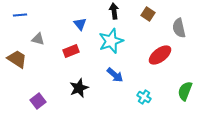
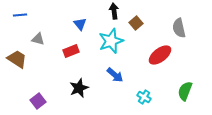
brown square: moved 12 px left, 9 px down; rotated 16 degrees clockwise
